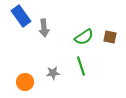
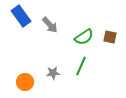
gray arrow: moved 6 px right, 3 px up; rotated 36 degrees counterclockwise
green line: rotated 42 degrees clockwise
